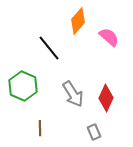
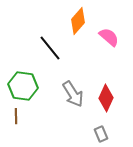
black line: moved 1 px right
green hexagon: rotated 16 degrees counterclockwise
brown line: moved 24 px left, 12 px up
gray rectangle: moved 7 px right, 2 px down
